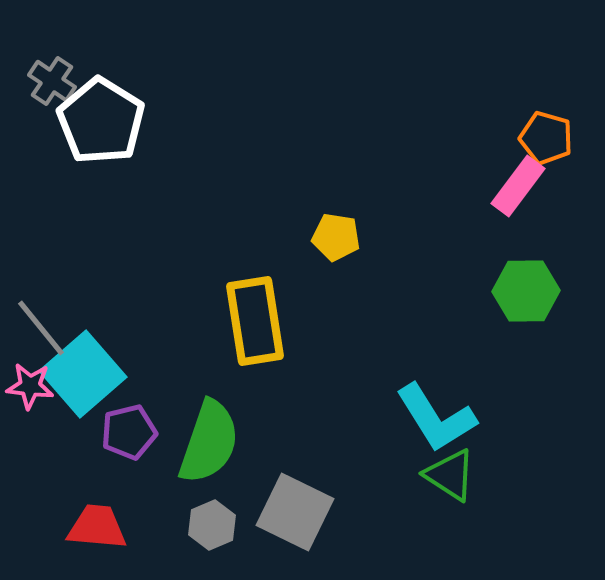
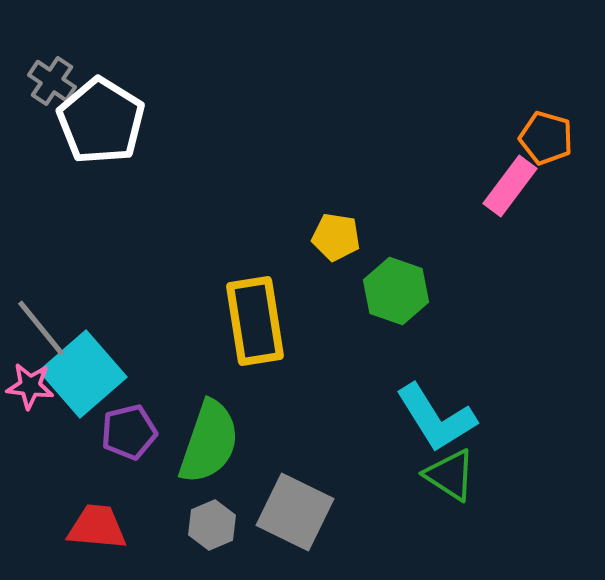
pink rectangle: moved 8 px left
green hexagon: moved 130 px left; rotated 20 degrees clockwise
